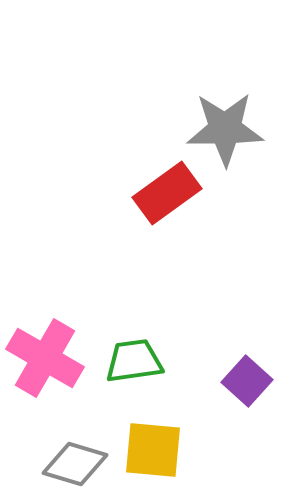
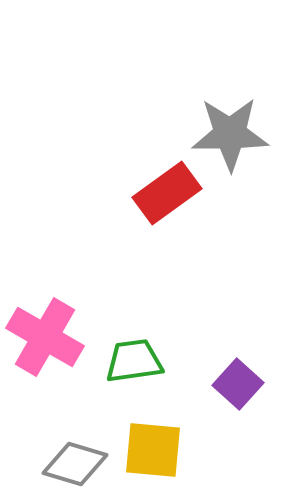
gray star: moved 5 px right, 5 px down
pink cross: moved 21 px up
purple square: moved 9 px left, 3 px down
